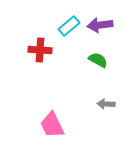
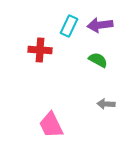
cyan rectangle: rotated 25 degrees counterclockwise
pink trapezoid: moved 1 px left
